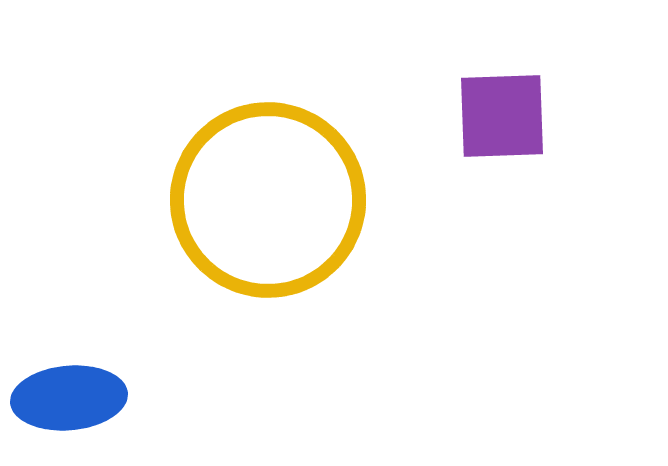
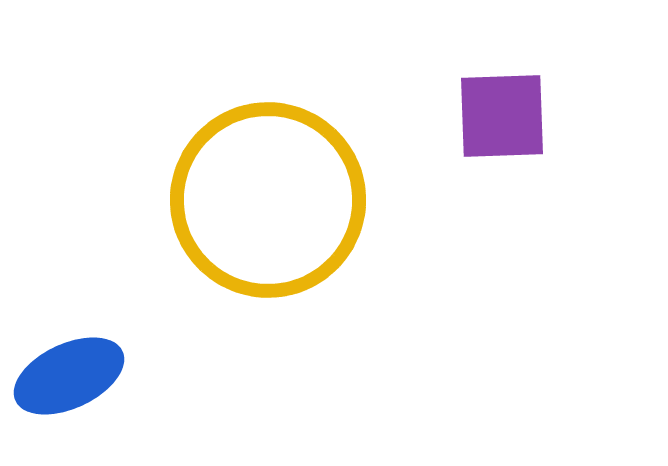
blue ellipse: moved 22 px up; rotated 20 degrees counterclockwise
